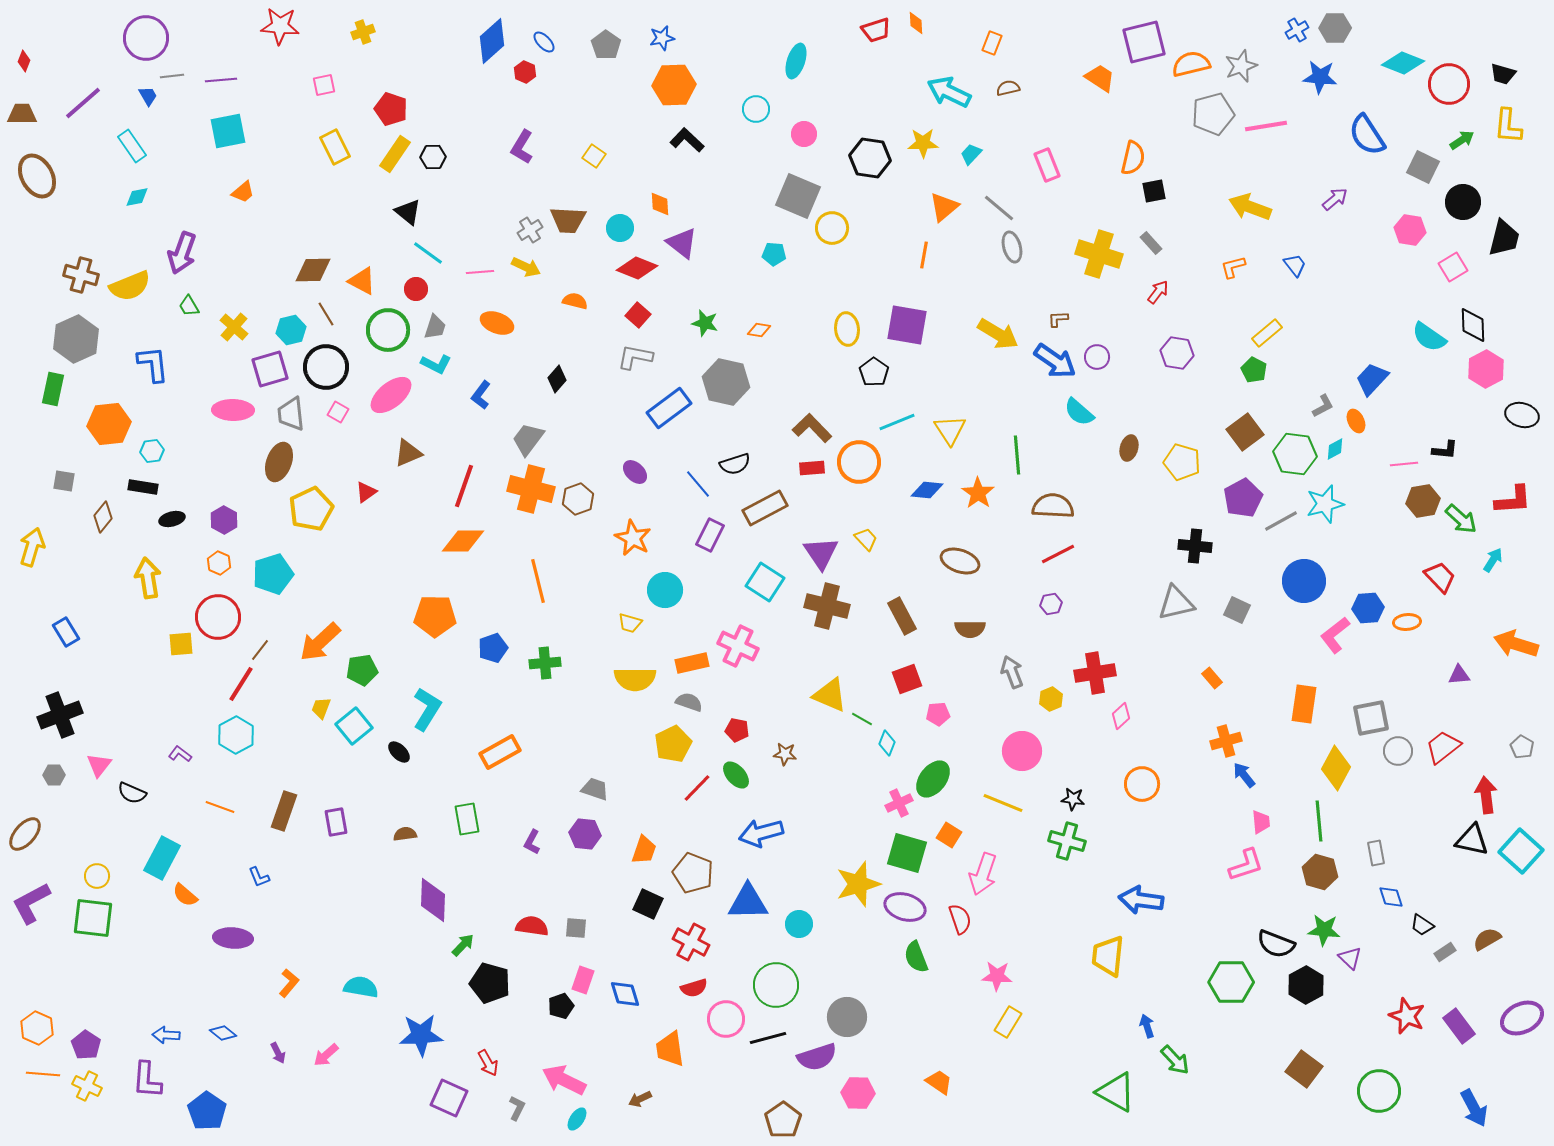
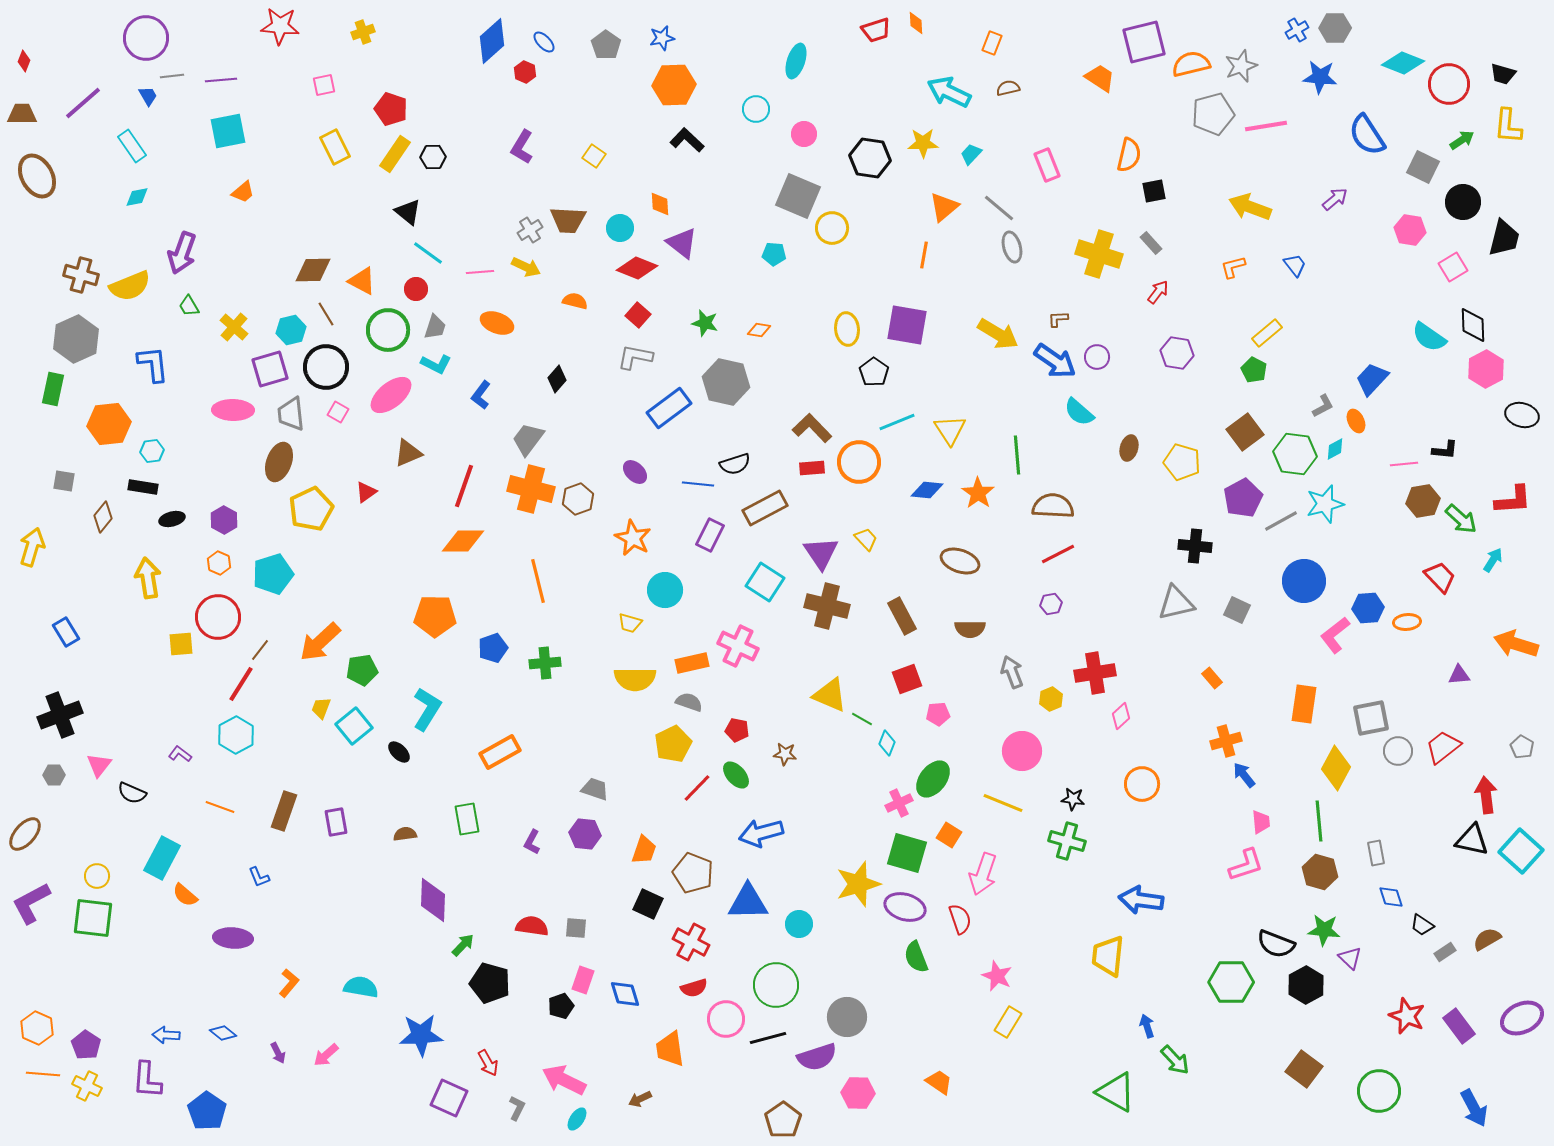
orange semicircle at (1133, 158): moved 4 px left, 3 px up
blue line at (698, 484): rotated 44 degrees counterclockwise
pink star at (997, 976): rotated 20 degrees clockwise
